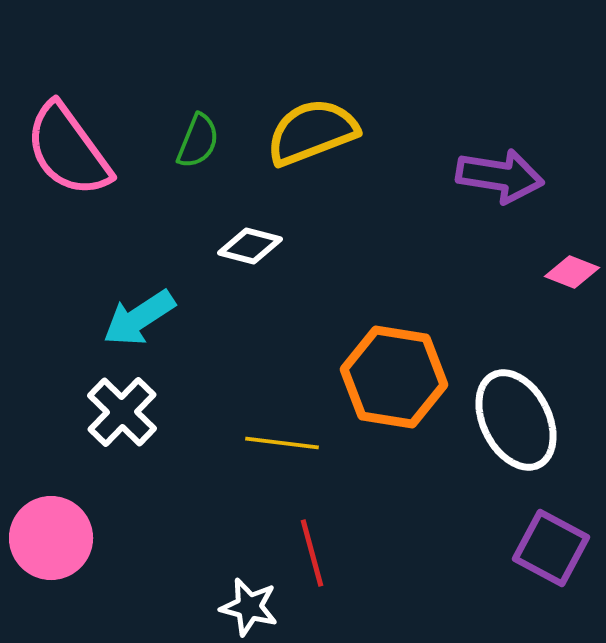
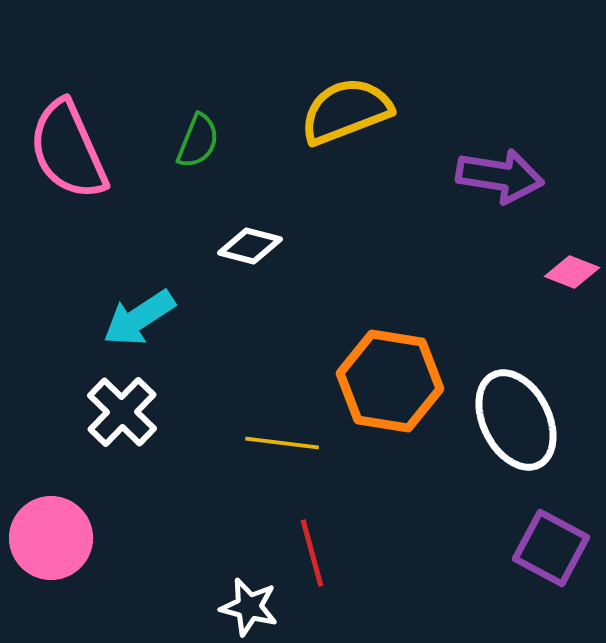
yellow semicircle: moved 34 px right, 21 px up
pink semicircle: rotated 12 degrees clockwise
orange hexagon: moved 4 px left, 4 px down
